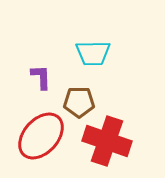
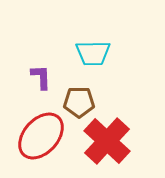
red cross: rotated 24 degrees clockwise
